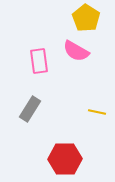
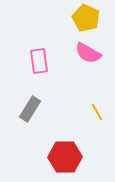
yellow pentagon: rotated 8 degrees counterclockwise
pink semicircle: moved 12 px right, 2 px down
yellow line: rotated 48 degrees clockwise
red hexagon: moved 2 px up
